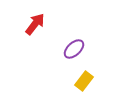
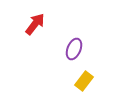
purple ellipse: rotated 25 degrees counterclockwise
